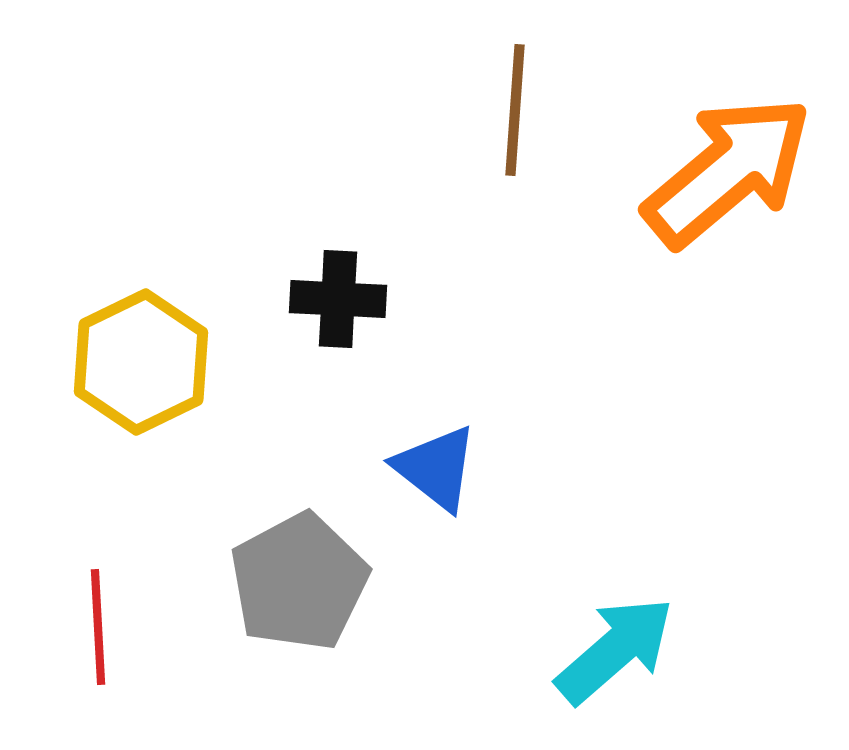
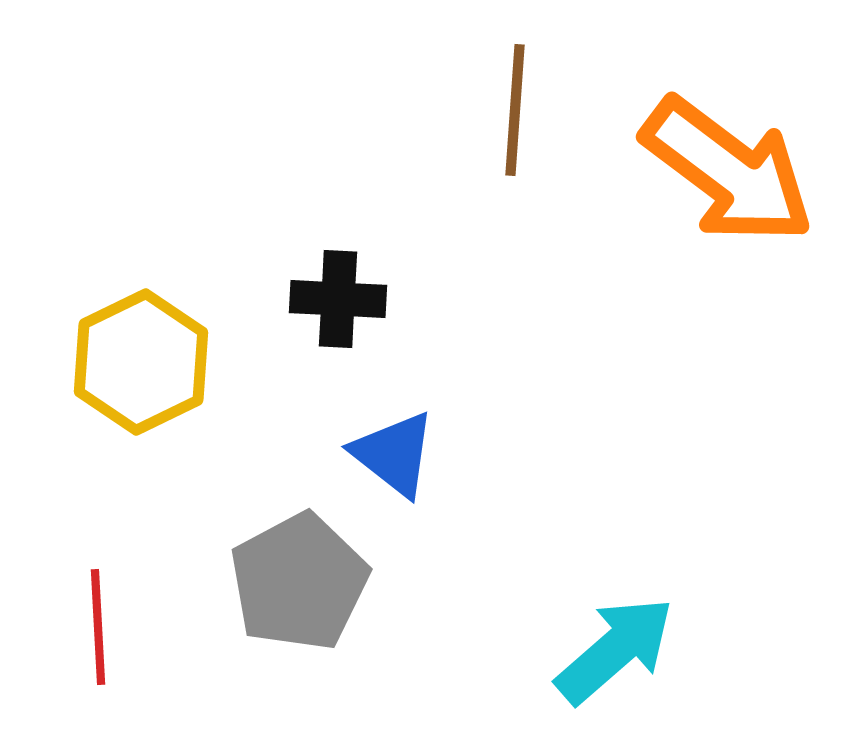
orange arrow: rotated 77 degrees clockwise
blue triangle: moved 42 px left, 14 px up
